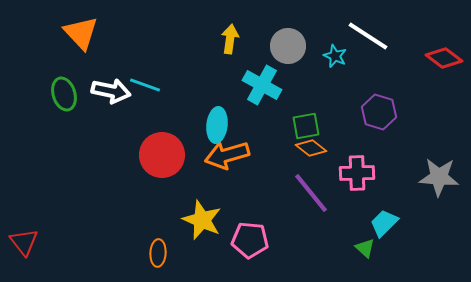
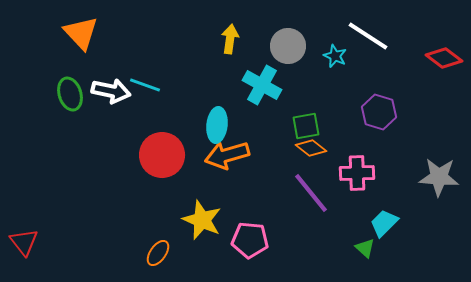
green ellipse: moved 6 px right
orange ellipse: rotated 32 degrees clockwise
